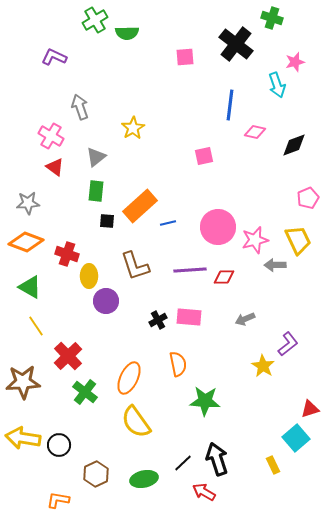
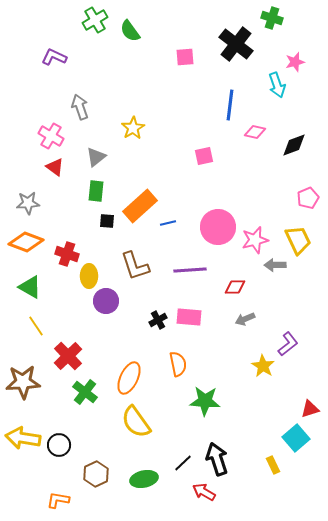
green semicircle at (127, 33): moved 3 px right, 2 px up; rotated 55 degrees clockwise
red diamond at (224, 277): moved 11 px right, 10 px down
